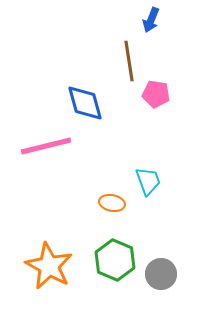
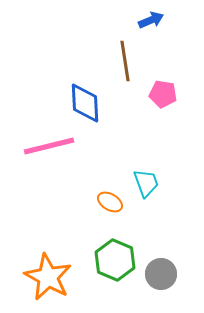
blue arrow: rotated 135 degrees counterclockwise
brown line: moved 4 px left
pink pentagon: moved 7 px right
blue diamond: rotated 12 degrees clockwise
pink line: moved 3 px right
cyan trapezoid: moved 2 px left, 2 px down
orange ellipse: moved 2 px left, 1 px up; rotated 20 degrees clockwise
orange star: moved 1 px left, 11 px down
